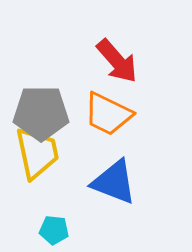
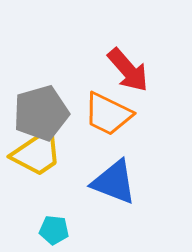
red arrow: moved 11 px right, 9 px down
gray pentagon: rotated 16 degrees counterclockwise
yellow trapezoid: rotated 68 degrees clockwise
